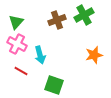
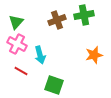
green cross: rotated 18 degrees clockwise
